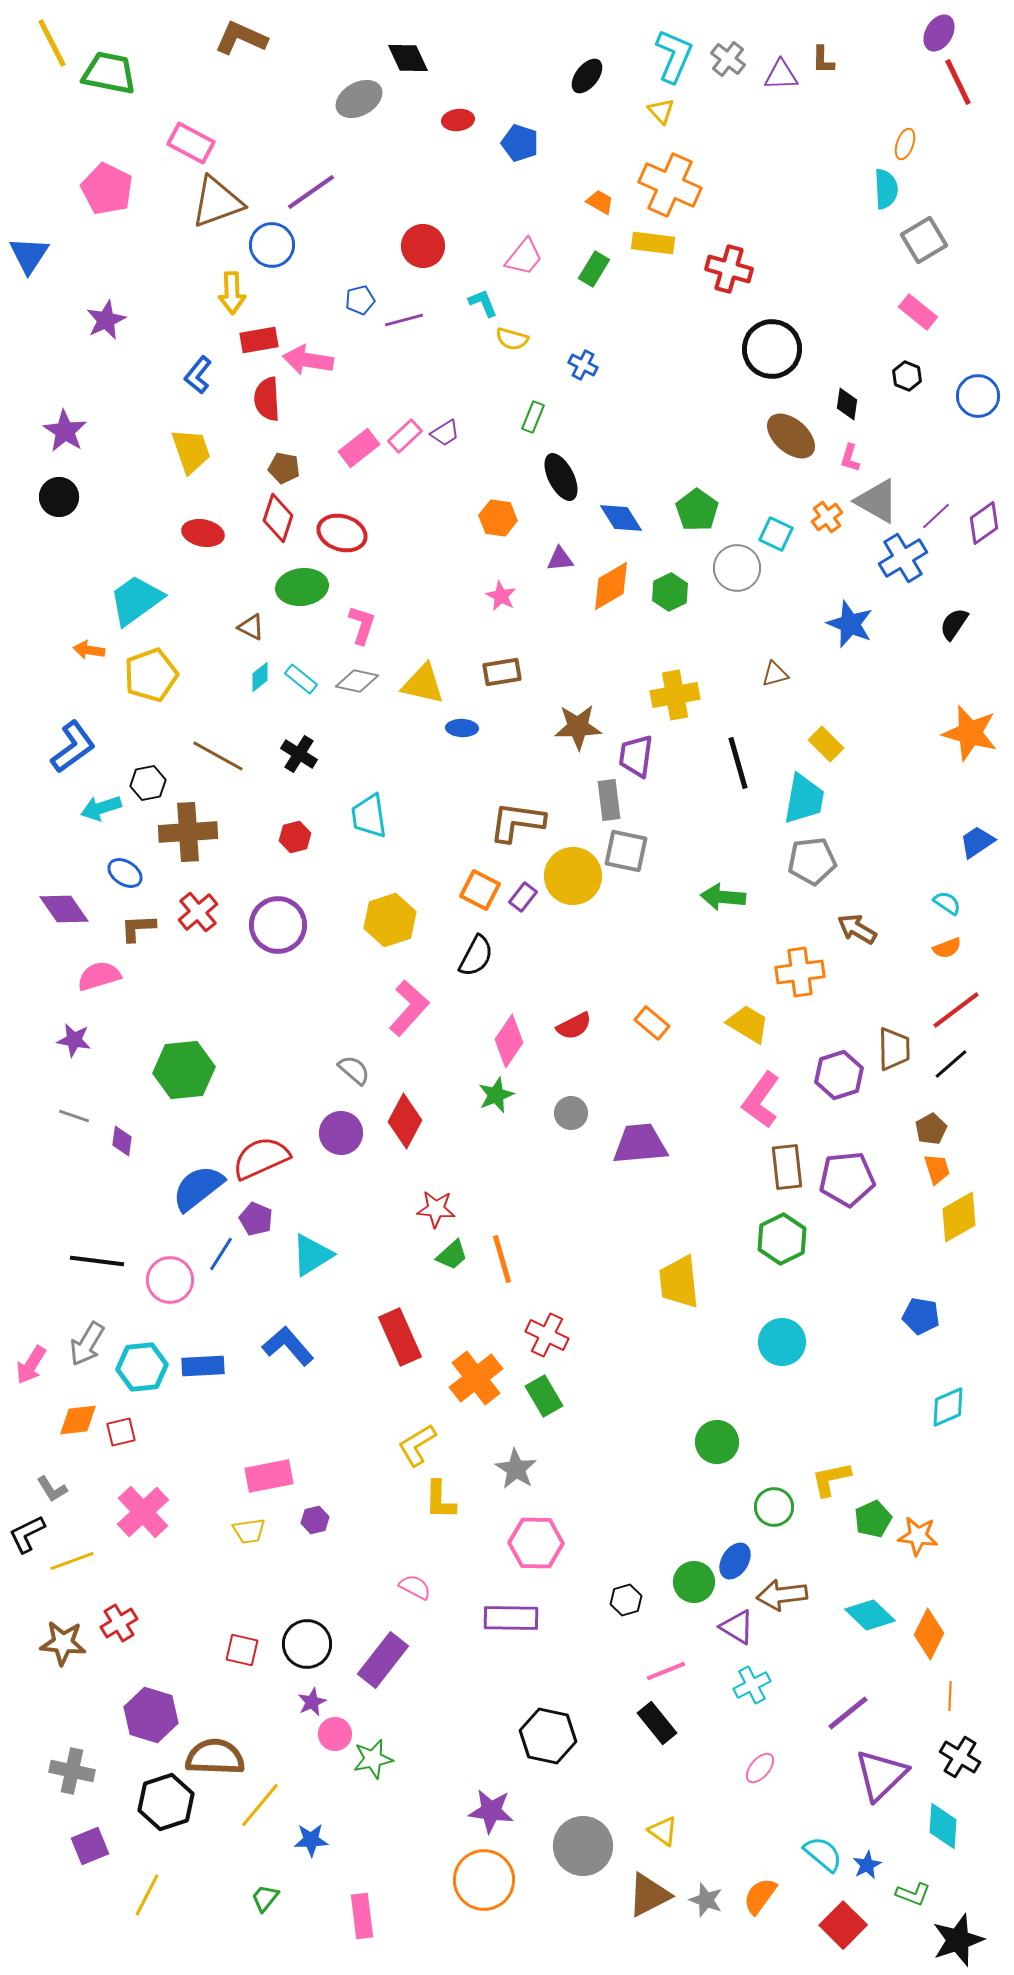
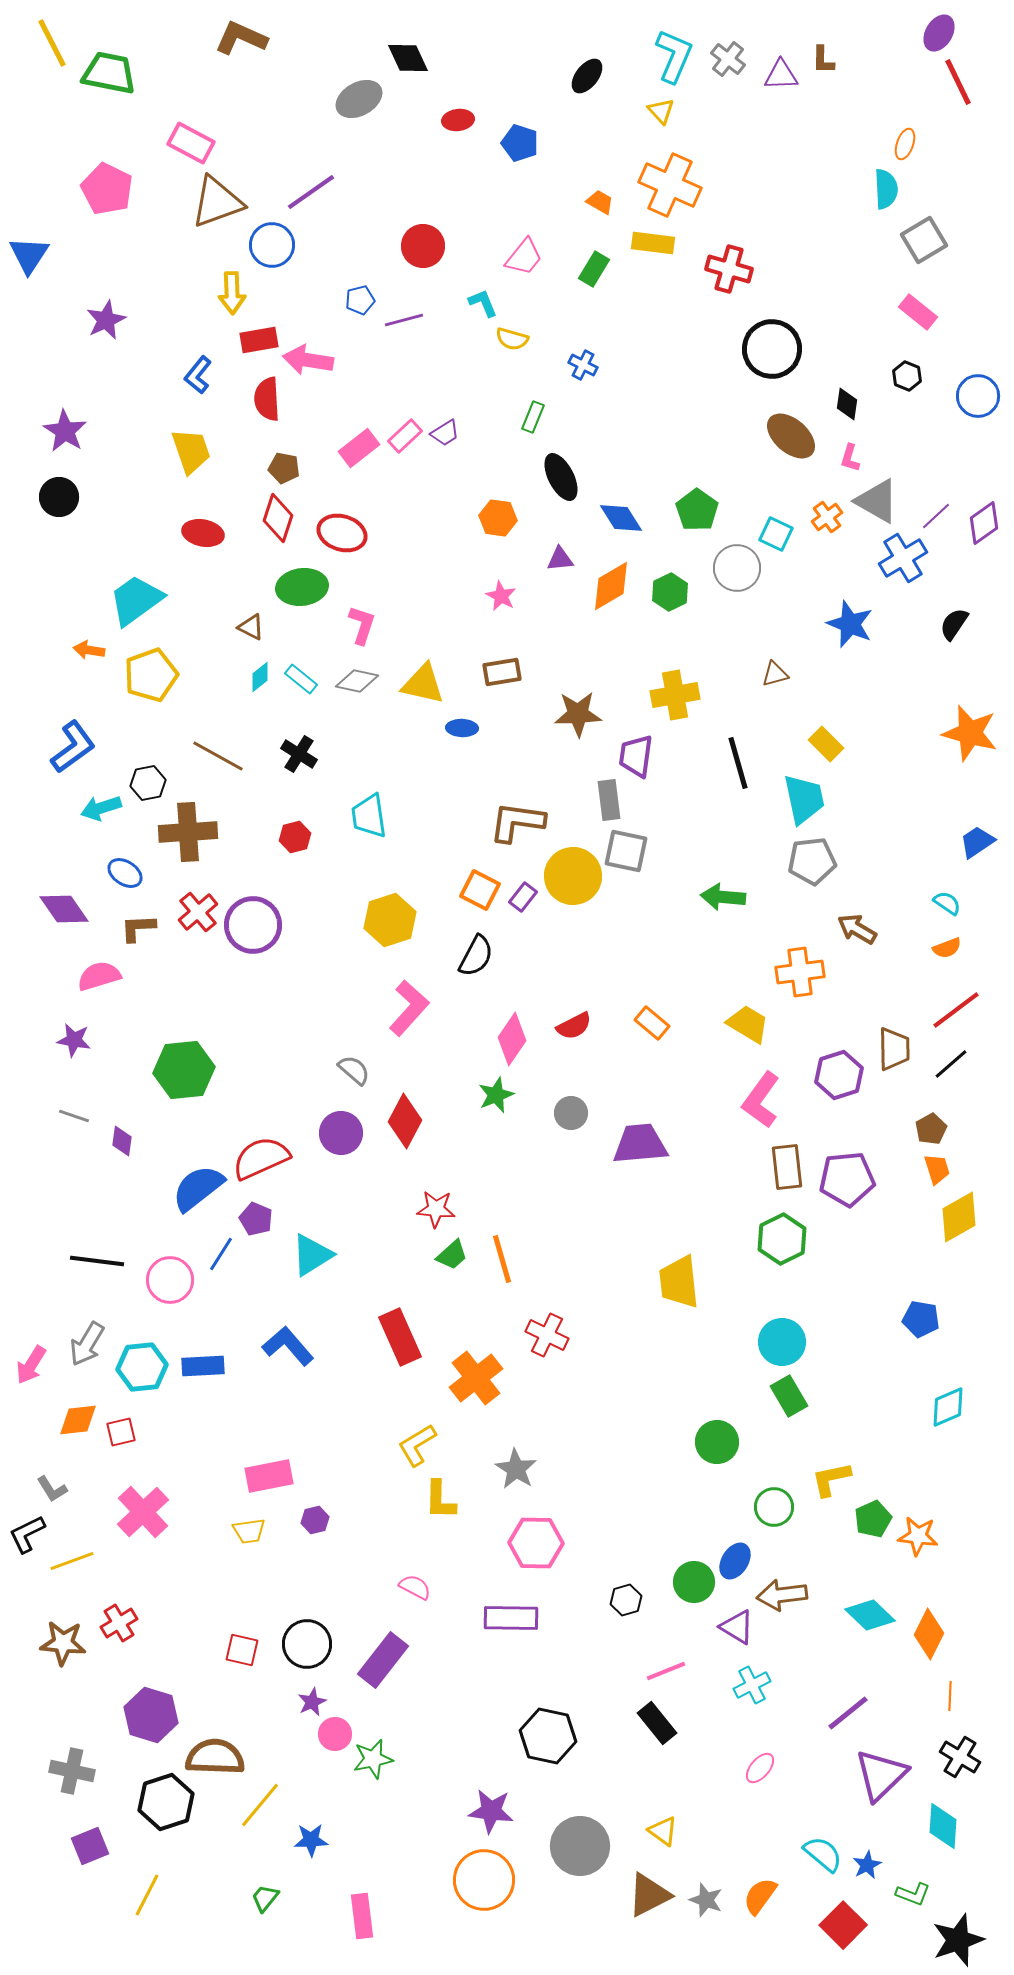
brown star at (578, 727): moved 13 px up
cyan trapezoid at (804, 799): rotated 22 degrees counterclockwise
purple circle at (278, 925): moved 25 px left
pink diamond at (509, 1041): moved 3 px right, 2 px up
blue pentagon at (921, 1316): moved 3 px down
green rectangle at (544, 1396): moved 245 px right
gray circle at (583, 1846): moved 3 px left
